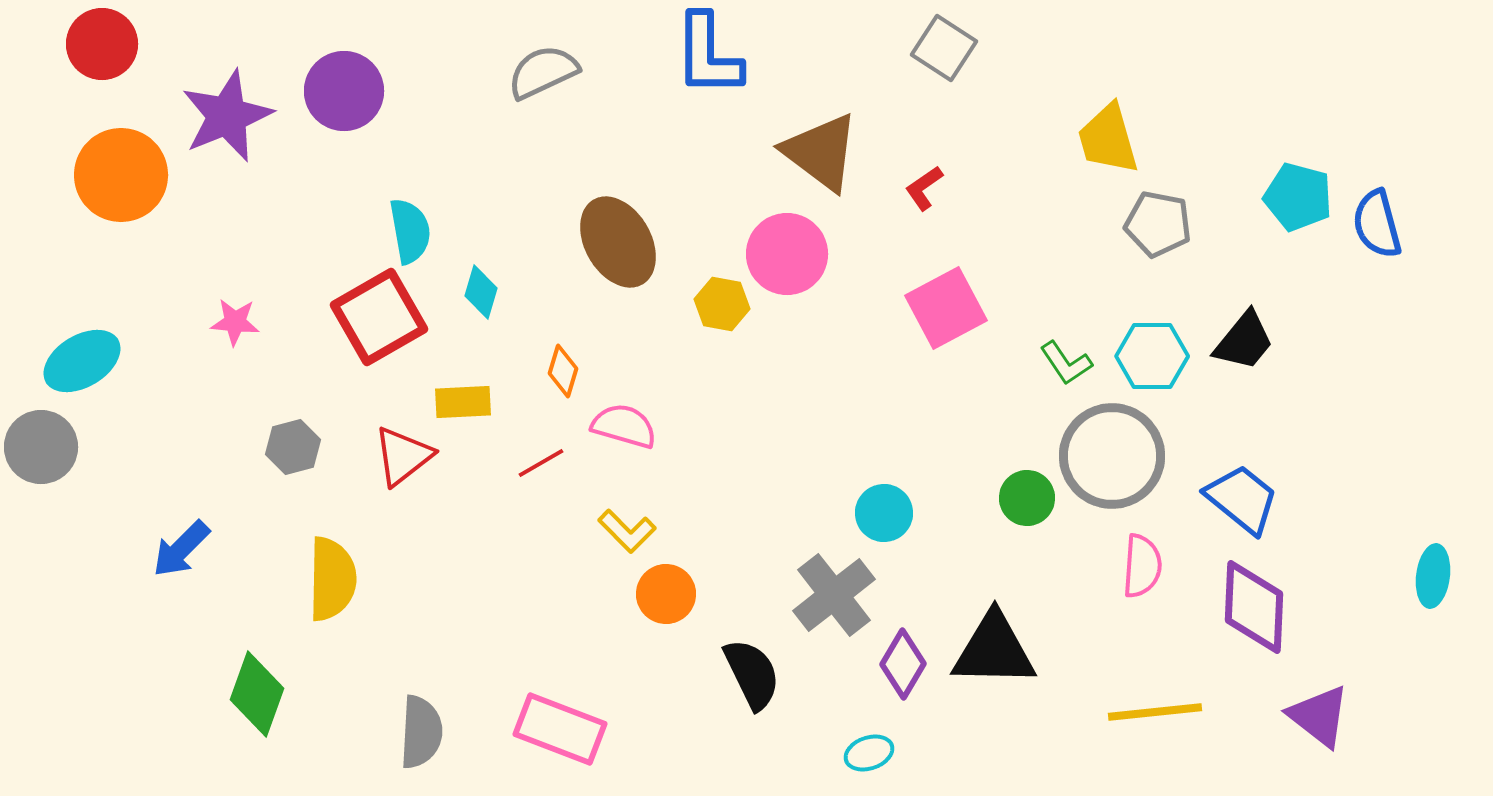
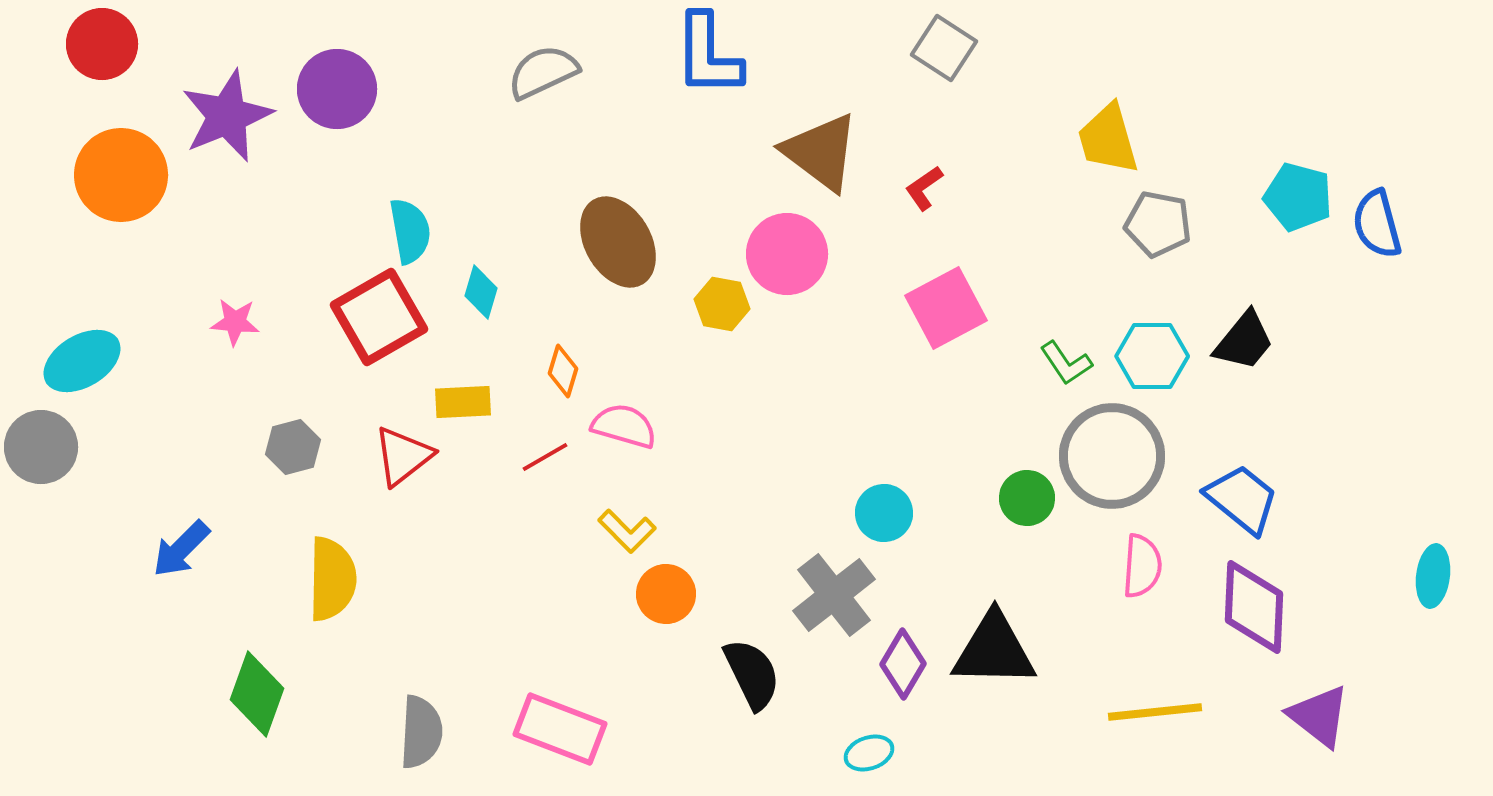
purple circle at (344, 91): moved 7 px left, 2 px up
red line at (541, 463): moved 4 px right, 6 px up
